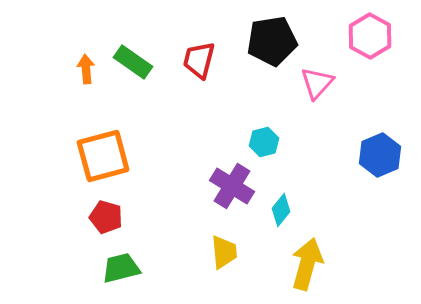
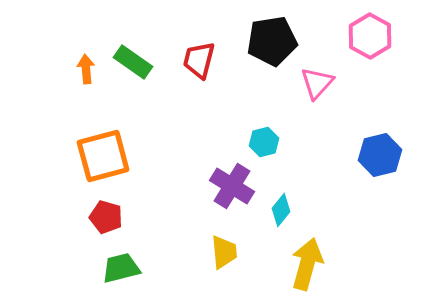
blue hexagon: rotated 9 degrees clockwise
